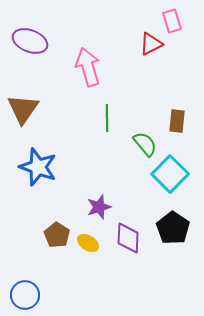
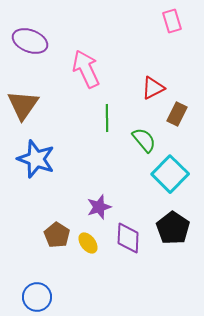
red triangle: moved 2 px right, 44 px down
pink arrow: moved 2 px left, 2 px down; rotated 9 degrees counterclockwise
brown triangle: moved 4 px up
brown rectangle: moved 7 px up; rotated 20 degrees clockwise
green semicircle: moved 1 px left, 4 px up
blue star: moved 2 px left, 8 px up
yellow ellipse: rotated 20 degrees clockwise
blue circle: moved 12 px right, 2 px down
